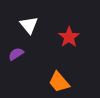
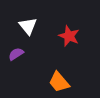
white triangle: moved 1 px left, 1 px down
red star: moved 1 px up; rotated 15 degrees counterclockwise
